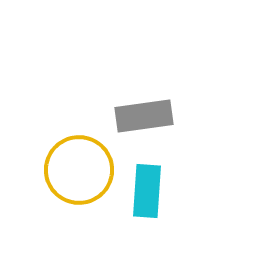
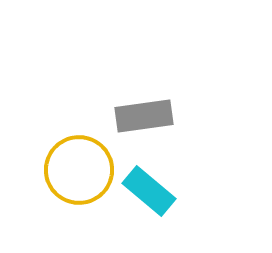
cyan rectangle: moved 2 px right; rotated 54 degrees counterclockwise
